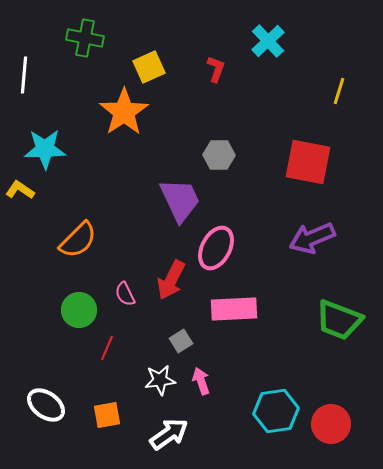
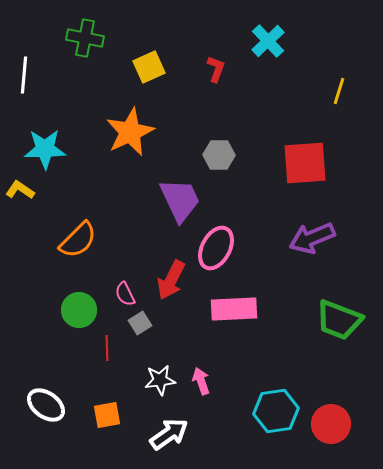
orange star: moved 6 px right, 20 px down; rotated 9 degrees clockwise
red square: moved 3 px left, 1 px down; rotated 15 degrees counterclockwise
gray square: moved 41 px left, 18 px up
red line: rotated 25 degrees counterclockwise
